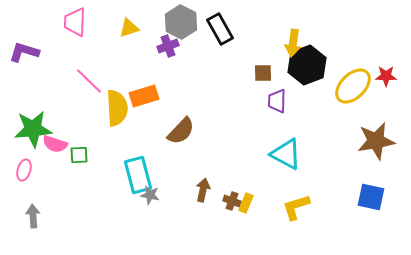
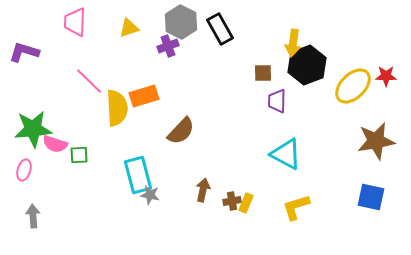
brown cross: rotated 30 degrees counterclockwise
